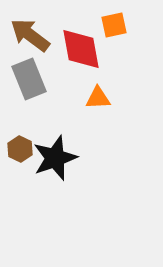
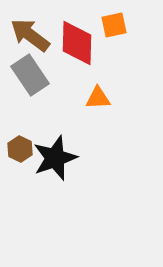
red diamond: moved 4 px left, 6 px up; rotated 12 degrees clockwise
gray rectangle: moved 1 px right, 4 px up; rotated 12 degrees counterclockwise
